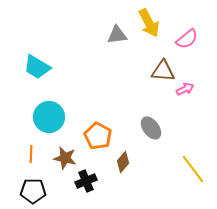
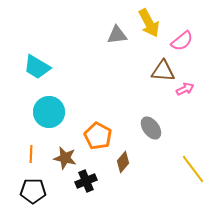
pink semicircle: moved 5 px left, 2 px down
cyan circle: moved 5 px up
